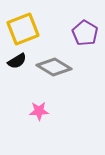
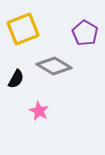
black semicircle: moved 1 px left, 18 px down; rotated 30 degrees counterclockwise
gray diamond: moved 1 px up
pink star: rotated 30 degrees clockwise
